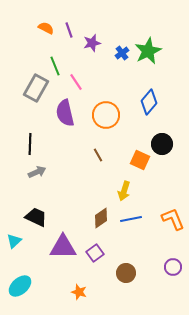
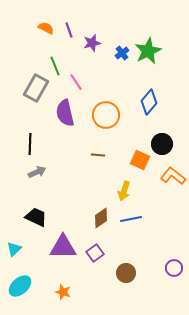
brown line: rotated 56 degrees counterclockwise
orange L-shape: moved 43 px up; rotated 30 degrees counterclockwise
cyan triangle: moved 8 px down
purple circle: moved 1 px right, 1 px down
orange star: moved 16 px left
